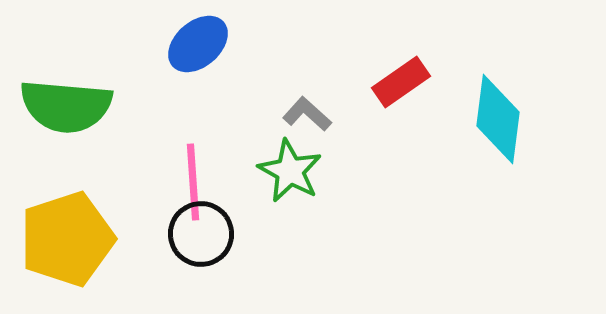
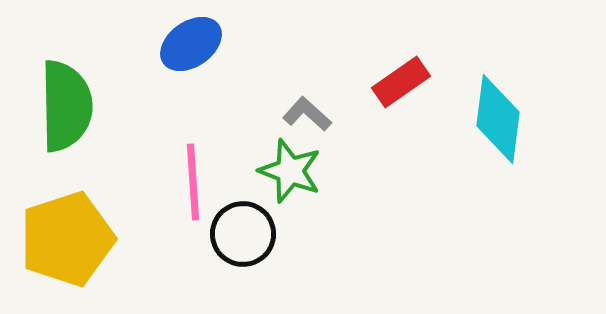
blue ellipse: moved 7 px left; rotated 6 degrees clockwise
green semicircle: rotated 96 degrees counterclockwise
green star: rotated 8 degrees counterclockwise
black circle: moved 42 px right
